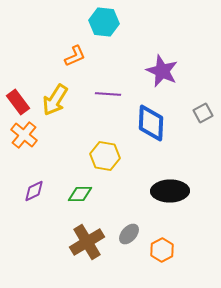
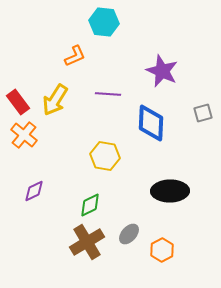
gray square: rotated 12 degrees clockwise
green diamond: moved 10 px right, 11 px down; rotated 25 degrees counterclockwise
